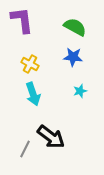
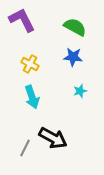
purple L-shape: rotated 20 degrees counterclockwise
cyan arrow: moved 1 px left, 3 px down
black arrow: moved 2 px right, 1 px down; rotated 8 degrees counterclockwise
gray line: moved 1 px up
